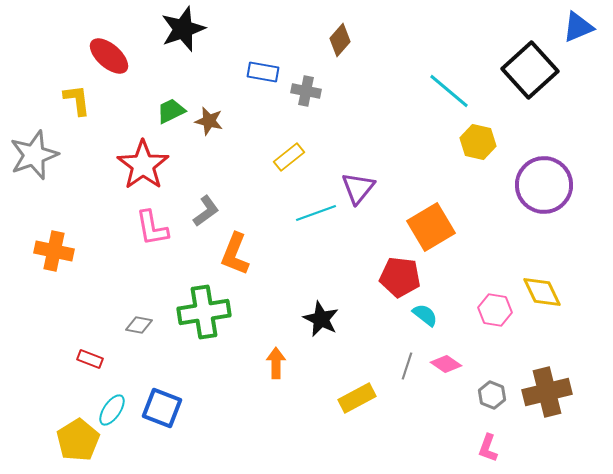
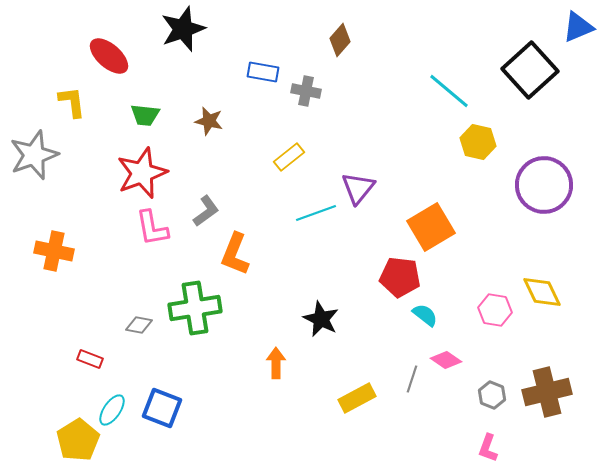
yellow L-shape at (77, 100): moved 5 px left, 2 px down
green trapezoid at (171, 111): moved 26 px left, 4 px down; rotated 148 degrees counterclockwise
red star at (143, 165): moved 1 px left, 8 px down; rotated 15 degrees clockwise
green cross at (204, 312): moved 9 px left, 4 px up
pink diamond at (446, 364): moved 4 px up
gray line at (407, 366): moved 5 px right, 13 px down
